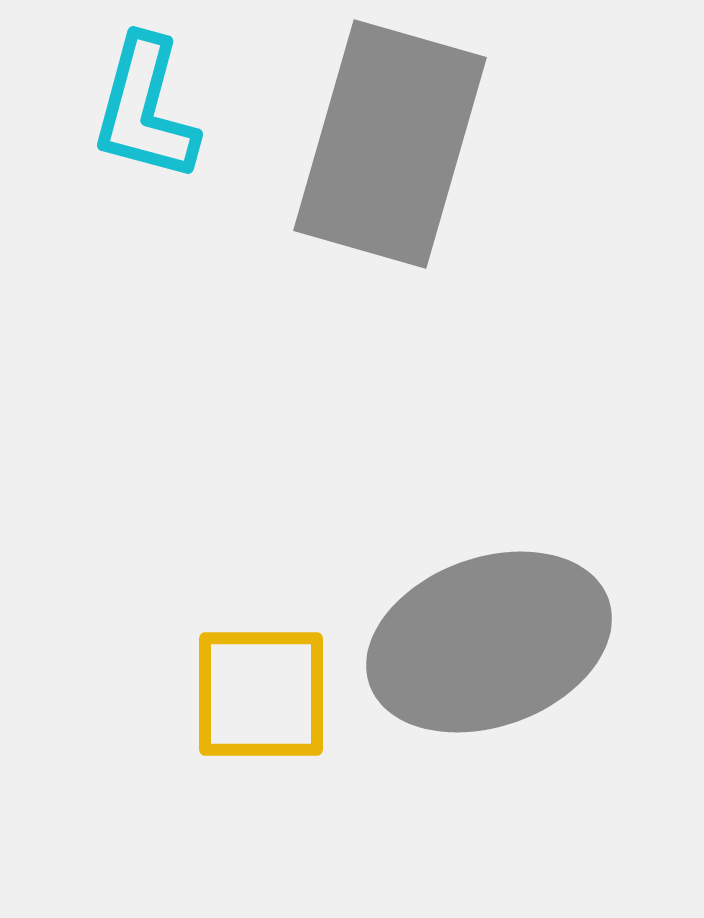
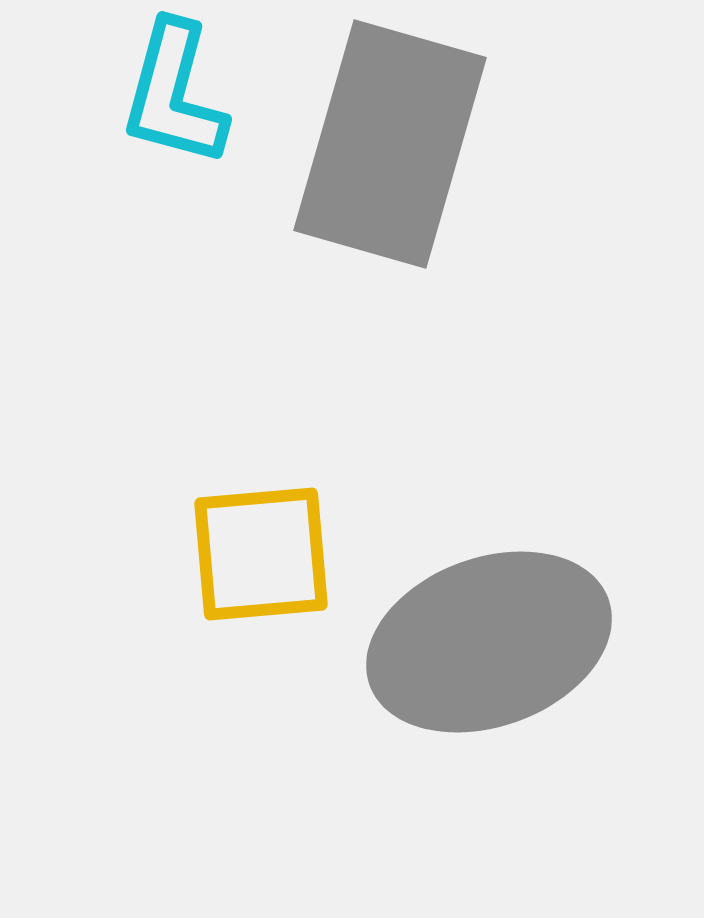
cyan L-shape: moved 29 px right, 15 px up
yellow square: moved 140 px up; rotated 5 degrees counterclockwise
